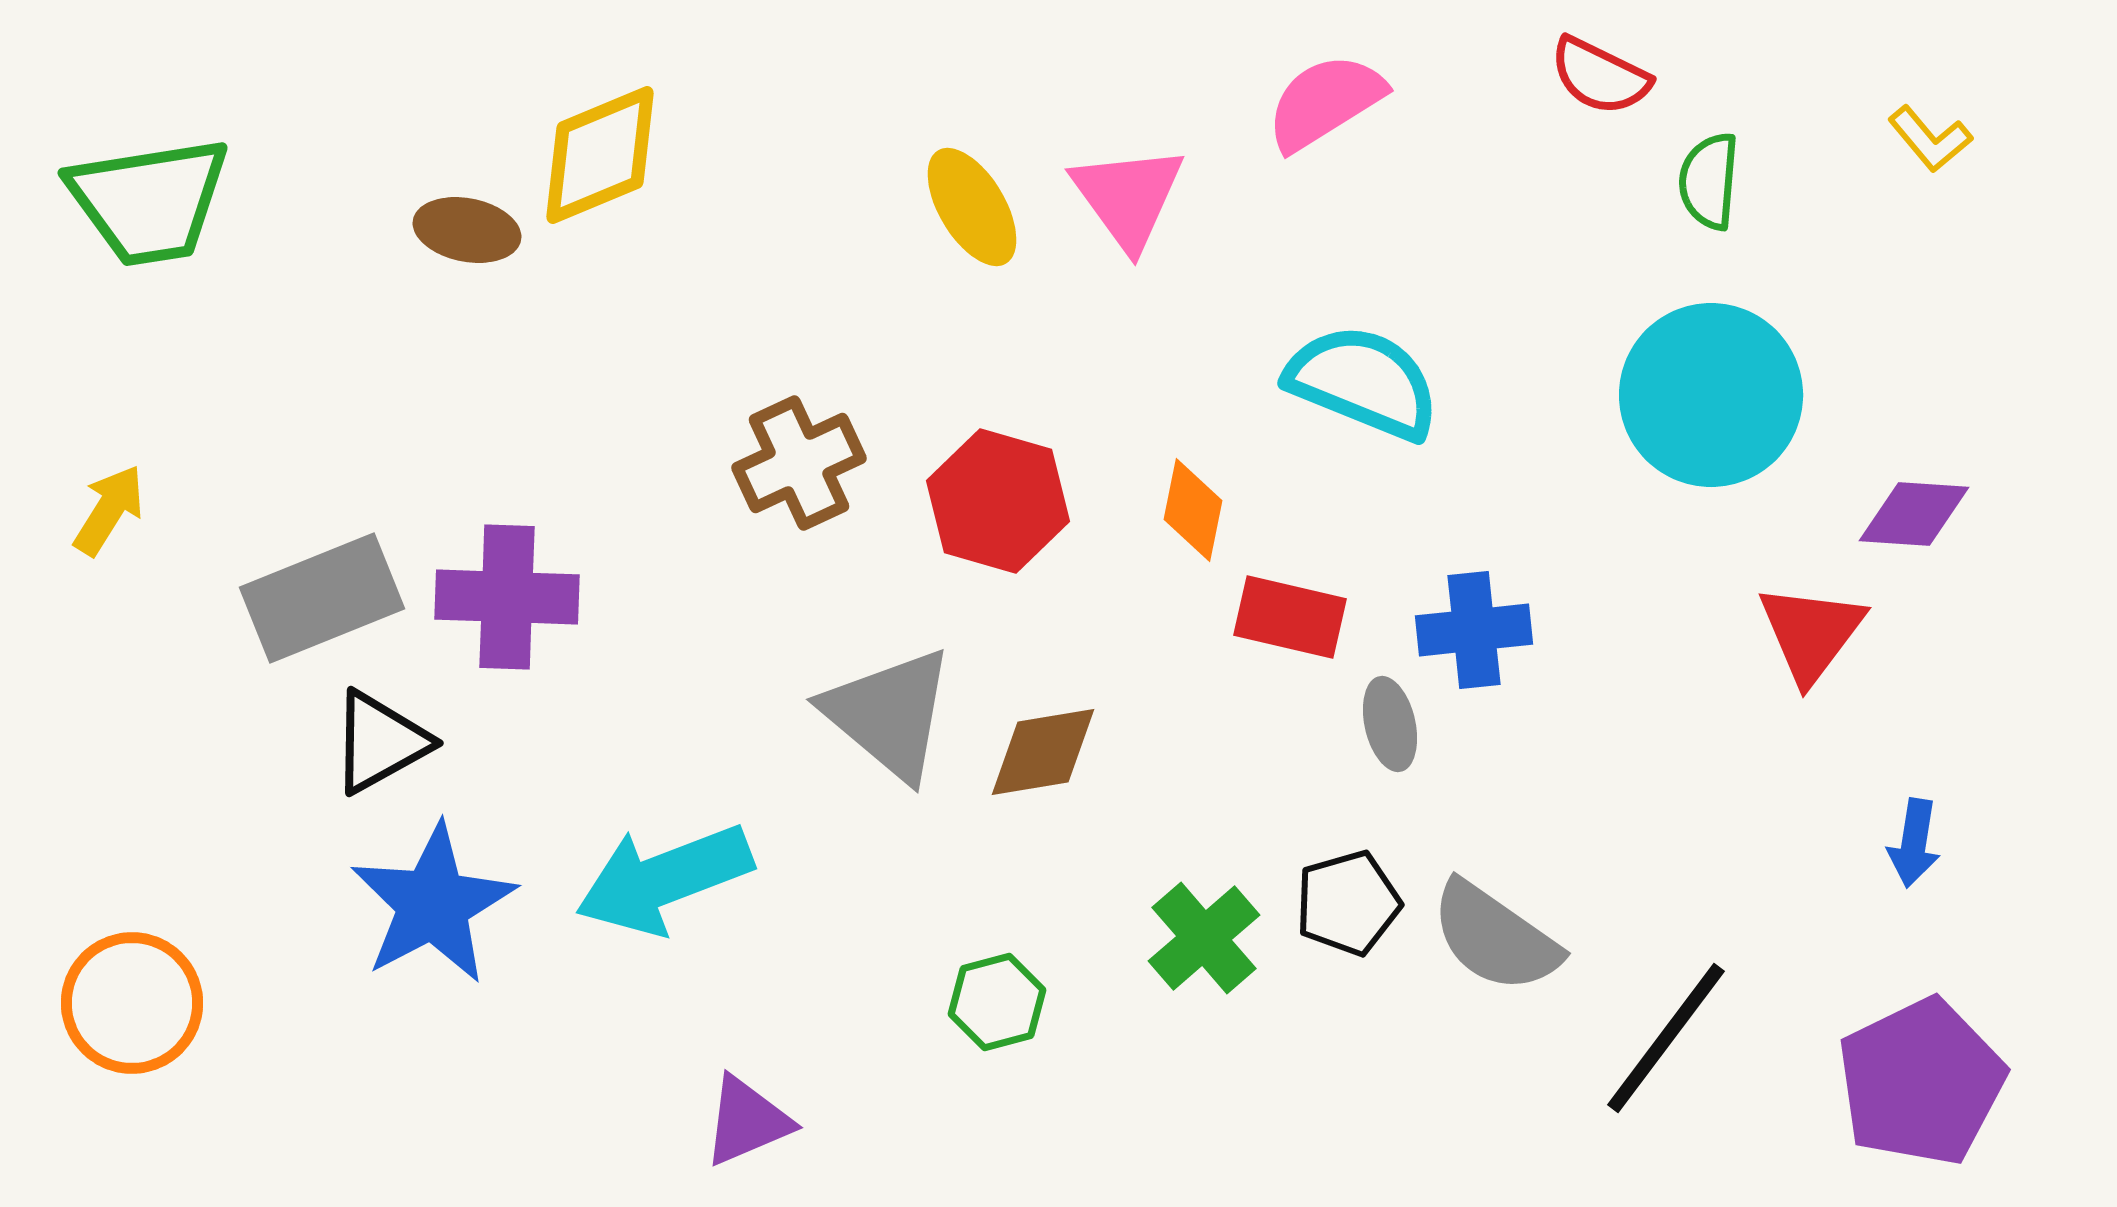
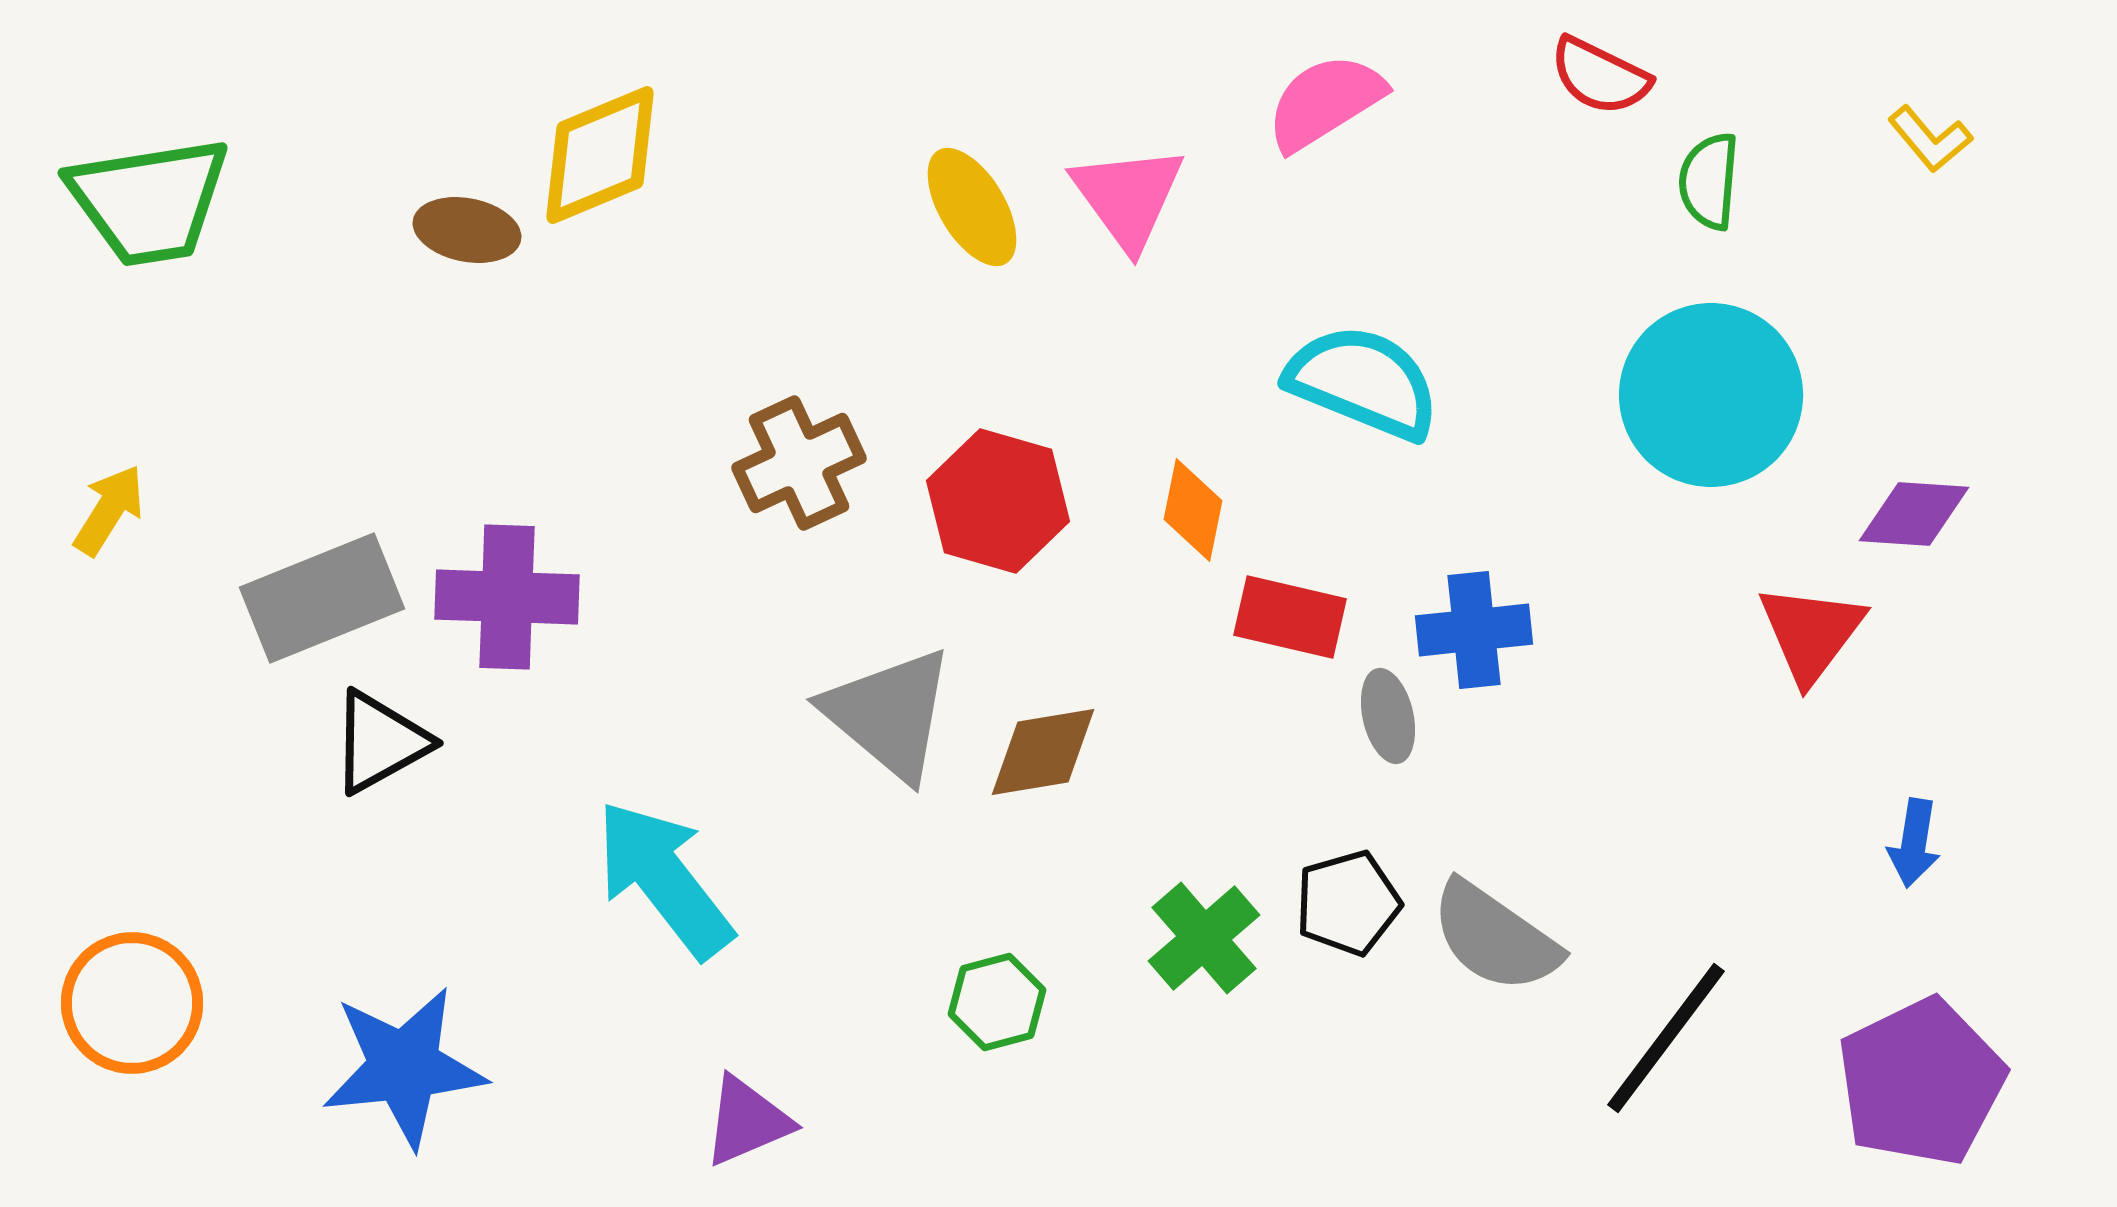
gray ellipse: moved 2 px left, 8 px up
cyan arrow: rotated 73 degrees clockwise
blue star: moved 29 px left, 163 px down; rotated 22 degrees clockwise
